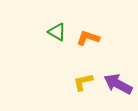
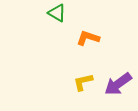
green triangle: moved 19 px up
purple arrow: rotated 64 degrees counterclockwise
